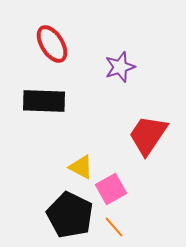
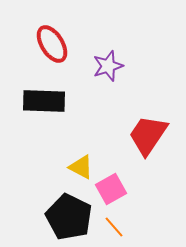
purple star: moved 12 px left, 1 px up
black pentagon: moved 1 px left, 2 px down
